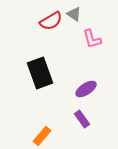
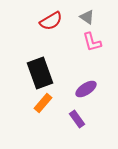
gray triangle: moved 13 px right, 3 px down
pink L-shape: moved 3 px down
purple rectangle: moved 5 px left
orange rectangle: moved 1 px right, 33 px up
